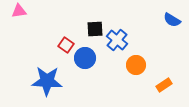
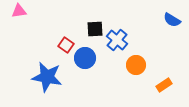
blue star: moved 4 px up; rotated 8 degrees clockwise
